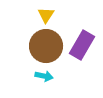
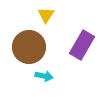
brown circle: moved 17 px left, 1 px down
